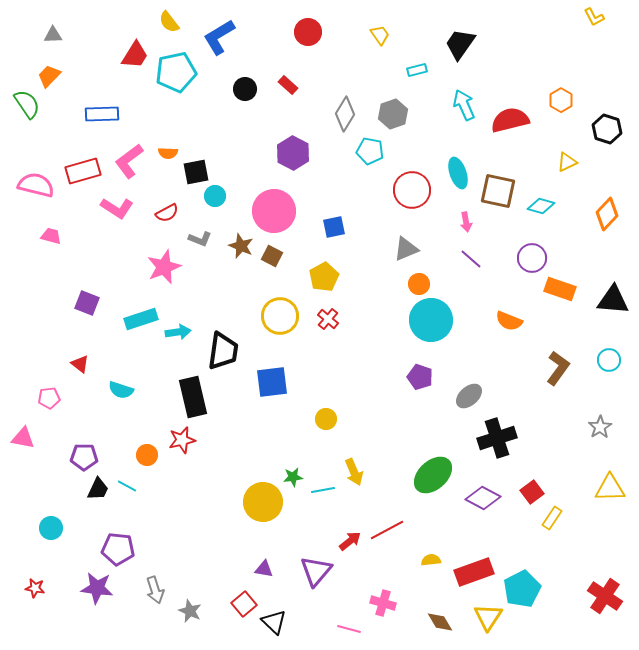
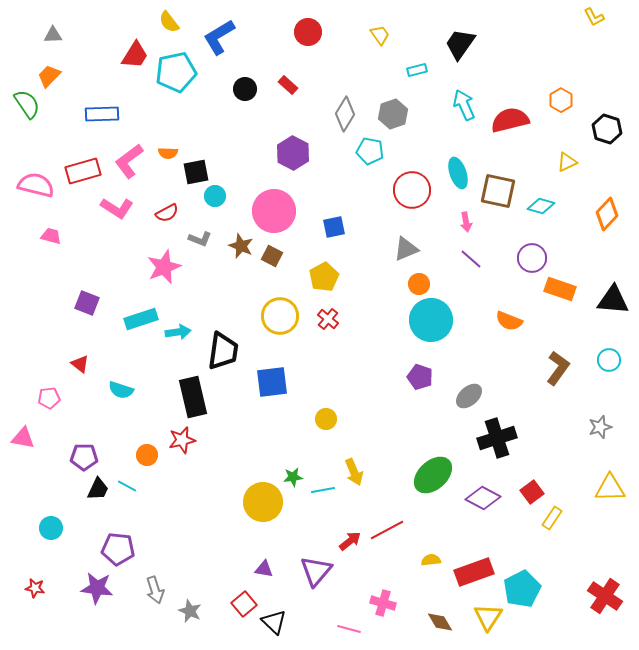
gray star at (600, 427): rotated 15 degrees clockwise
